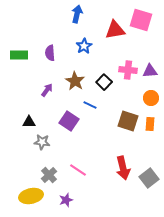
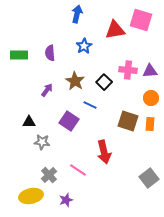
red arrow: moved 19 px left, 16 px up
